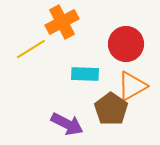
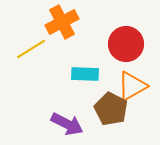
brown pentagon: rotated 8 degrees counterclockwise
